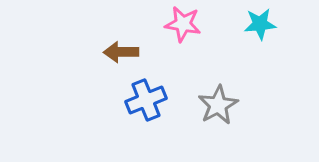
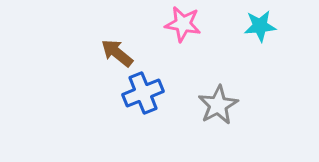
cyan star: moved 2 px down
brown arrow: moved 4 px left, 1 px down; rotated 40 degrees clockwise
blue cross: moved 3 px left, 7 px up
